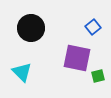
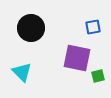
blue square: rotated 28 degrees clockwise
